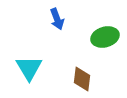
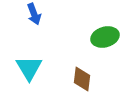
blue arrow: moved 23 px left, 5 px up
